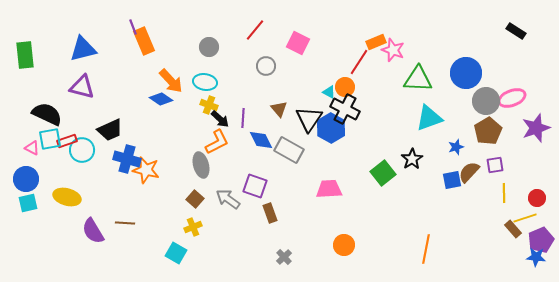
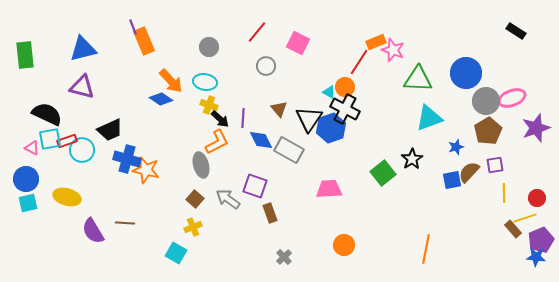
red line at (255, 30): moved 2 px right, 2 px down
blue hexagon at (331, 128): rotated 12 degrees clockwise
